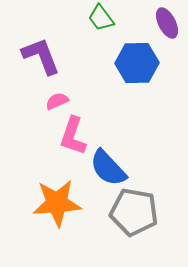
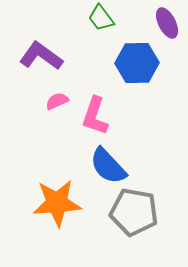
purple L-shape: rotated 33 degrees counterclockwise
pink L-shape: moved 22 px right, 20 px up
blue semicircle: moved 2 px up
